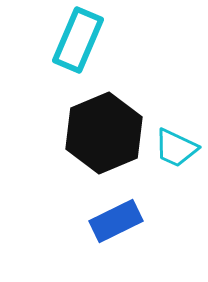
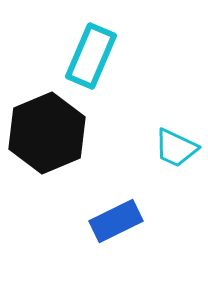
cyan rectangle: moved 13 px right, 16 px down
black hexagon: moved 57 px left
